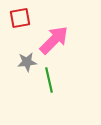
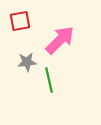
red square: moved 3 px down
pink arrow: moved 6 px right
